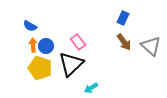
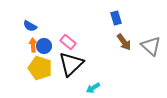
blue rectangle: moved 7 px left; rotated 40 degrees counterclockwise
pink rectangle: moved 10 px left; rotated 14 degrees counterclockwise
blue circle: moved 2 px left
cyan arrow: moved 2 px right
